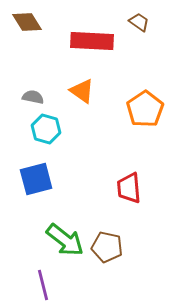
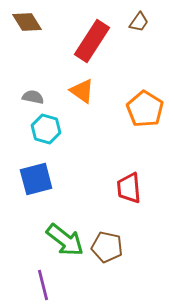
brown trapezoid: rotated 90 degrees clockwise
red rectangle: rotated 60 degrees counterclockwise
orange pentagon: rotated 6 degrees counterclockwise
